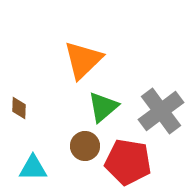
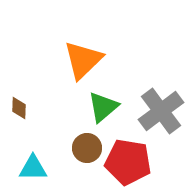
brown circle: moved 2 px right, 2 px down
